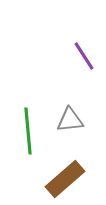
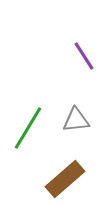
gray triangle: moved 6 px right
green line: moved 3 px up; rotated 36 degrees clockwise
